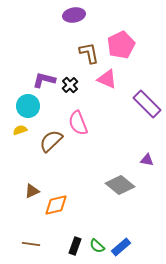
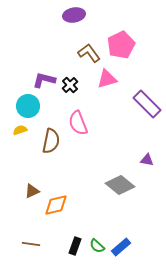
brown L-shape: rotated 25 degrees counterclockwise
pink triangle: rotated 40 degrees counterclockwise
brown semicircle: rotated 145 degrees clockwise
